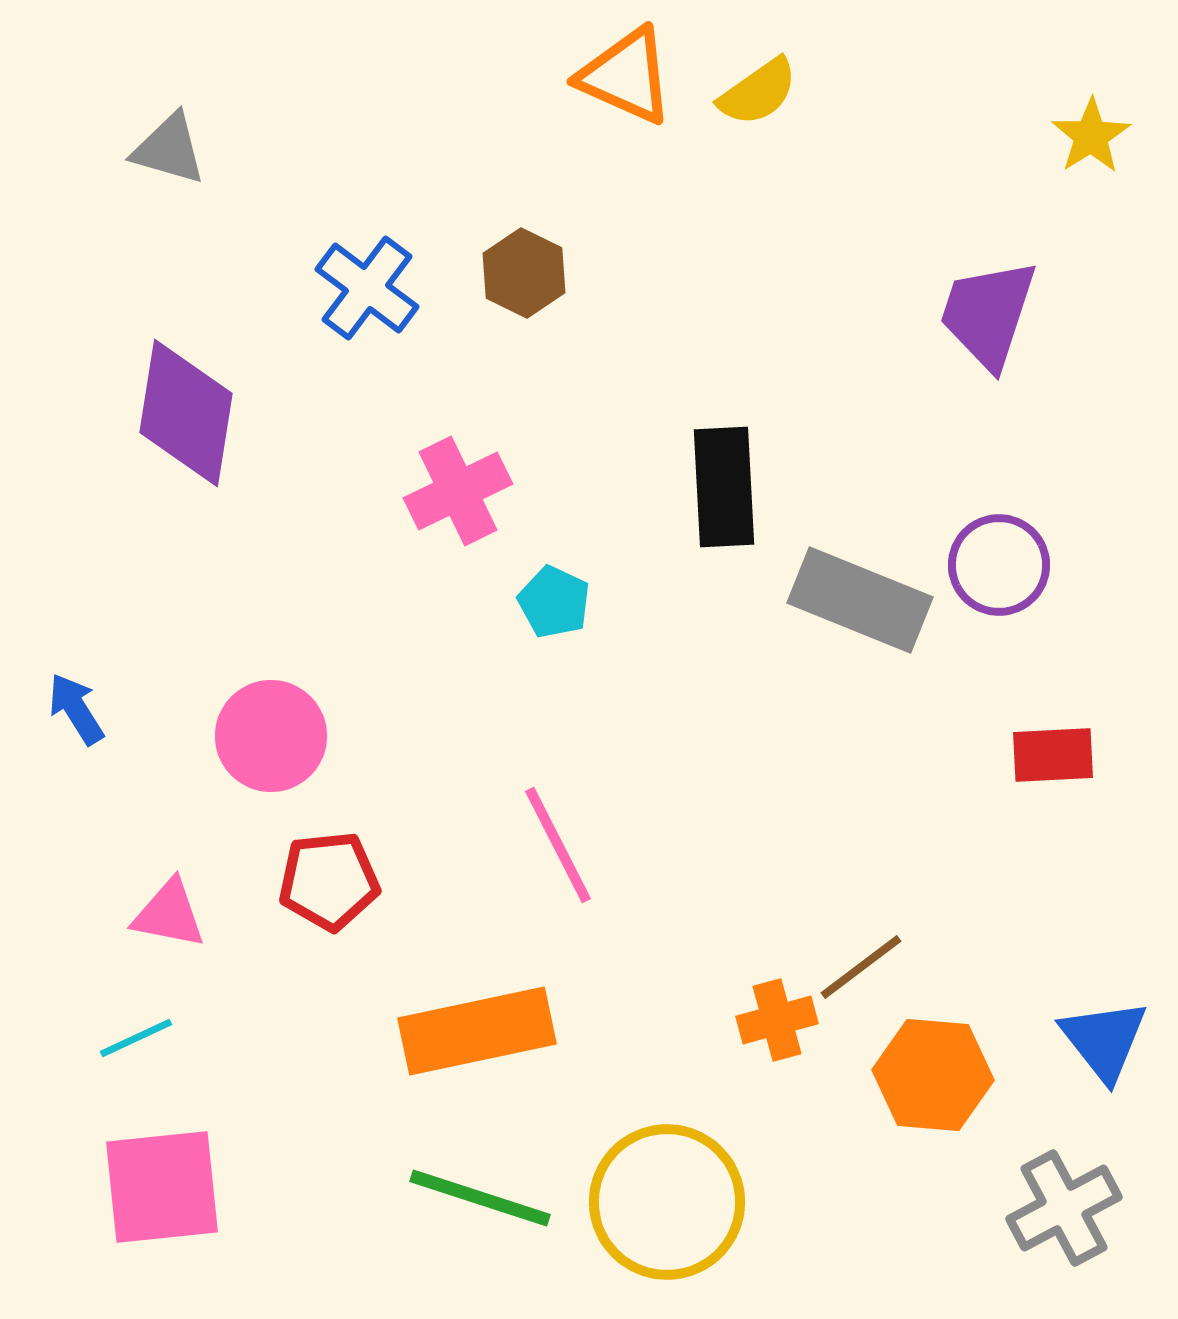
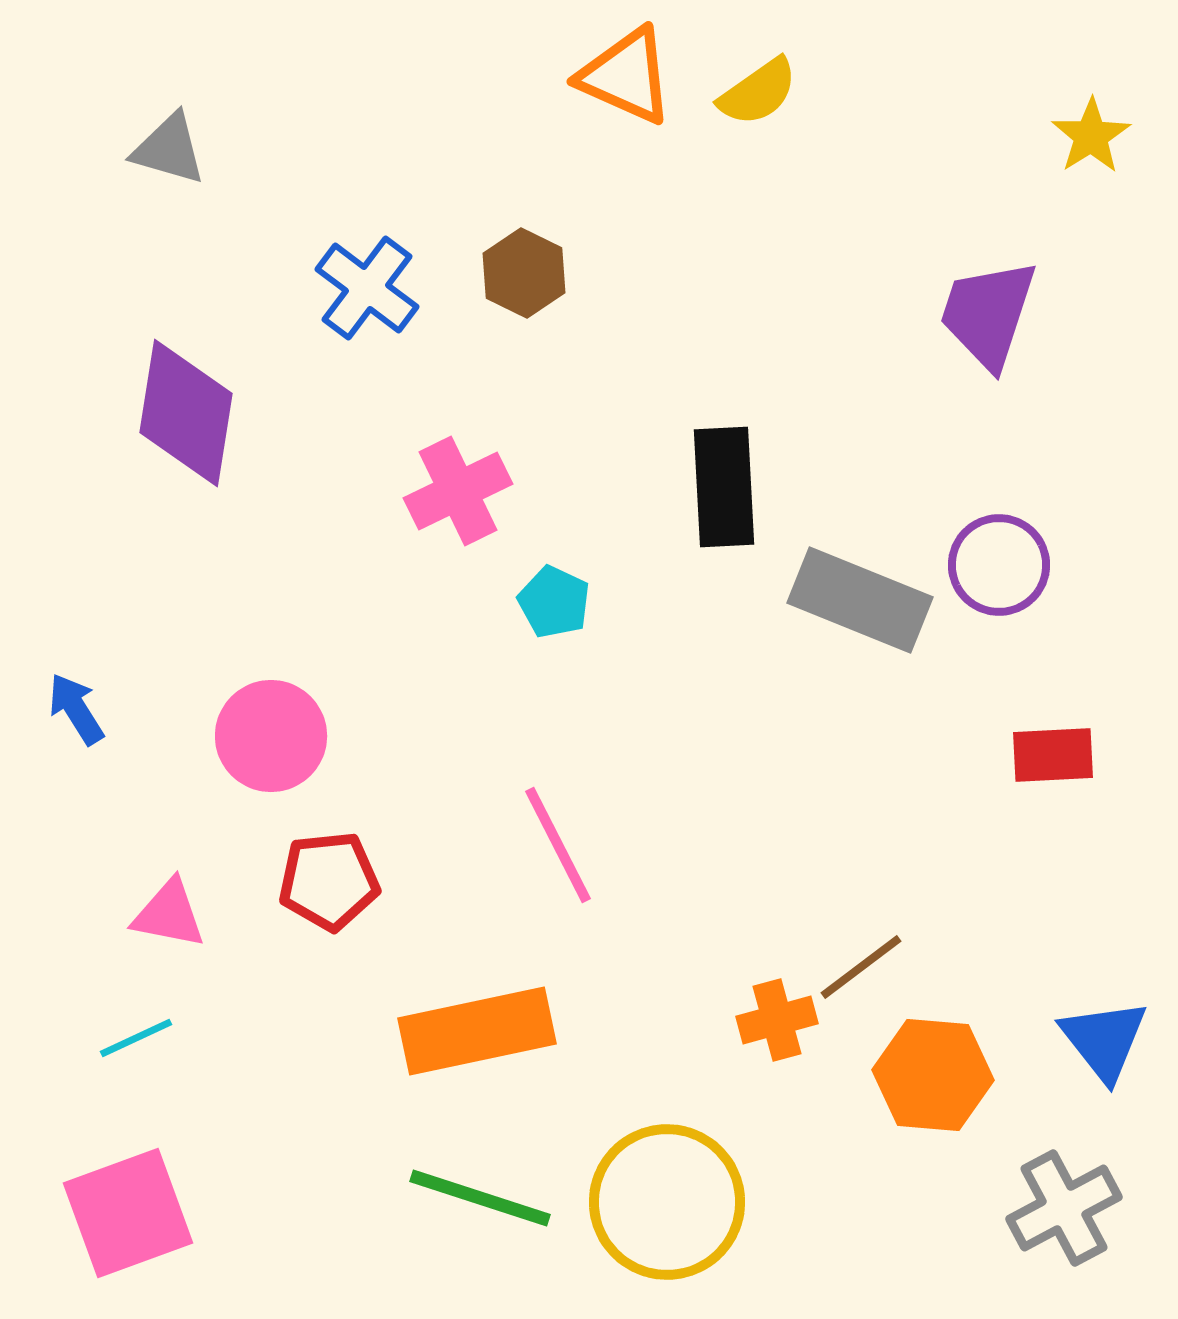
pink square: moved 34 px left, 26 px down; rotated 14 degrees counterclockwise
